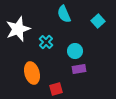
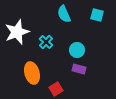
cyan square: moved 1 px left, 6 px up; rotated 32 degrees counterclockwise
white star: moved 1 px left, 3 px down
cyan circle: moved 2 px right, 1 px up
purple rectangle: rotated 24 degrees clockwise
red square: rotated 16 degrees counterclockwise
